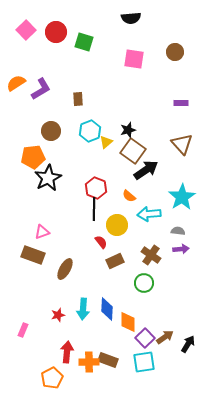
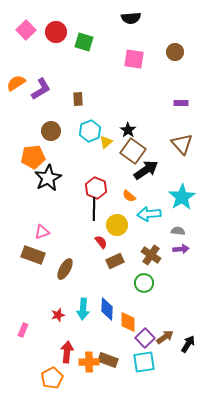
black star at (128, 130): rotated 21 degrees counterclockwise
